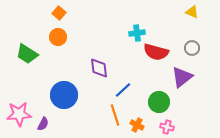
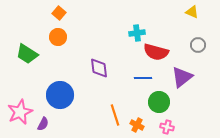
gray circle: moved 6 px right, 3 px up
blue line: moved 20 px right, 12 px up; rotated 42 degrees clockwise
blue circle: moved 4 px left
pink star: moved 1 px right, 2 px up; rotated 20 degrees counterclockwise
